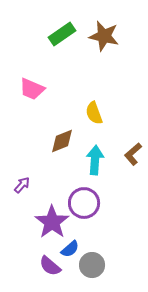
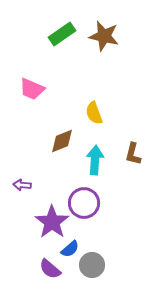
brown L-shape: rotated 35 degrees counterclockwise
purple arrow: rotated 126 degrees counterclockwise
purple semicircle: moved 3 px down
